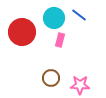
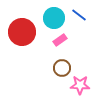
pink rectangle: rotated 40 degrees clockwise
brown circle: moved 11 px right, 10 px up
